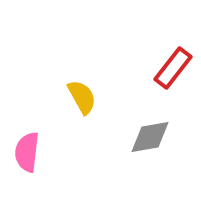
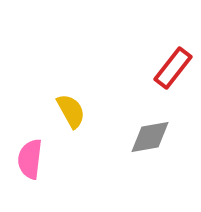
yellow semicircle: moved 11 px left, 14 px down
pink semicircle: moved 3 px right, 7 px down
